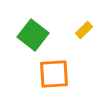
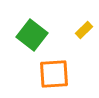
green square: moved 1 px left
